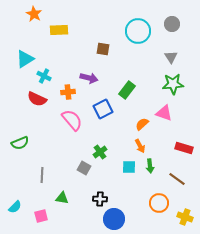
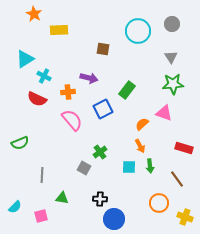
brown line: rotated 18 degrees clockwise
